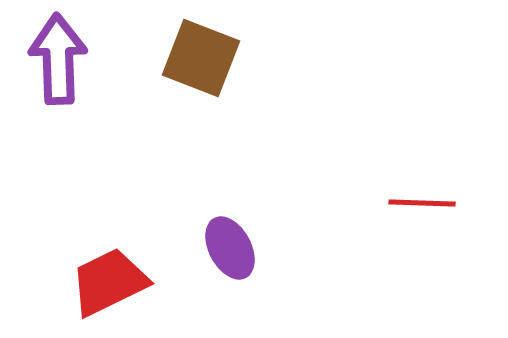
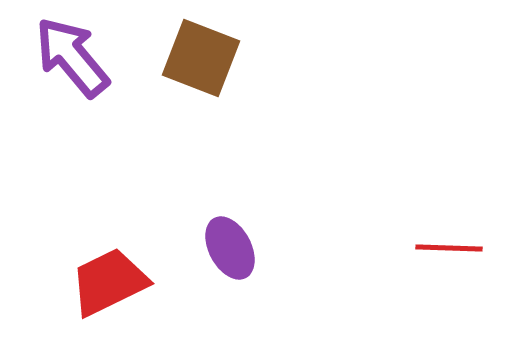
purple arrow: moved 14 px right, 2 px up; rotated 38 degrees counterclockwise
red line: moved 27 px right, 45 px down
